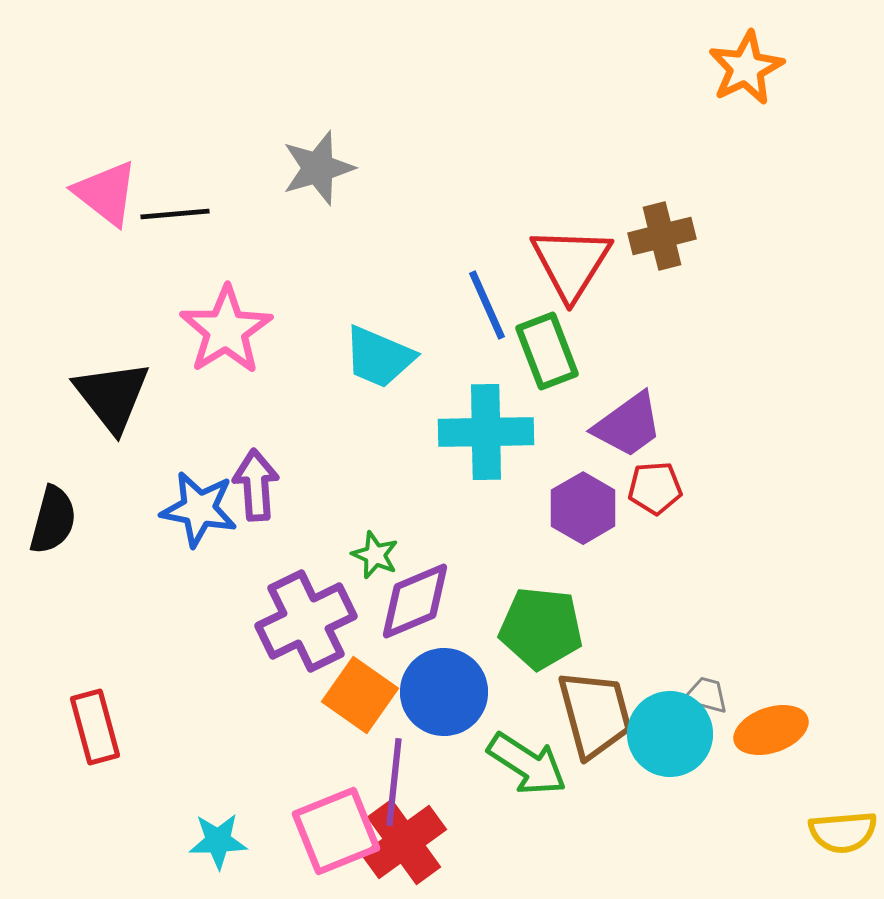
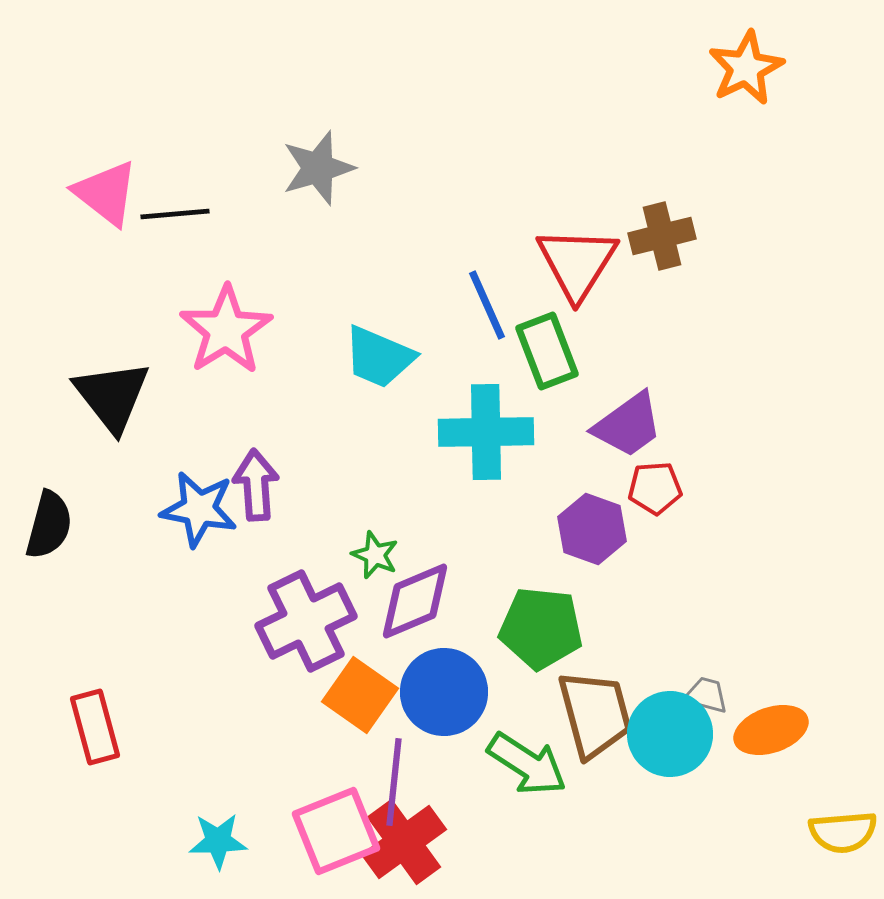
red triangle: moved 6 px right
purple hexagon: moved 9 px right, 21 px down; rotated 10 degrees counterclockwise
black semicircle: moved 4 px left, 5 px down
